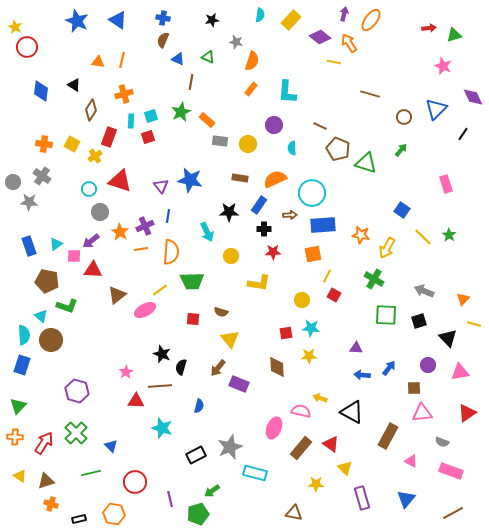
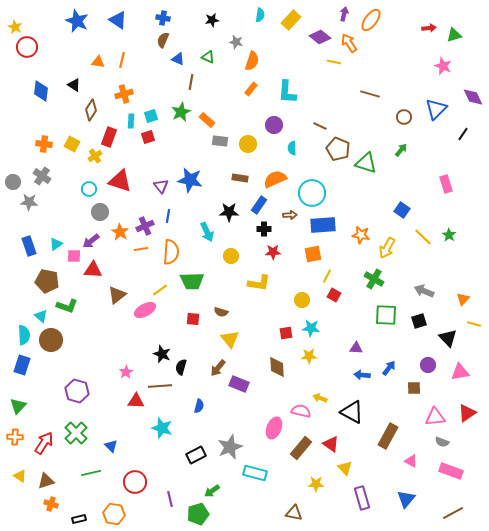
pink triangle at (422, 413): moved 13 px right, 4 px down
